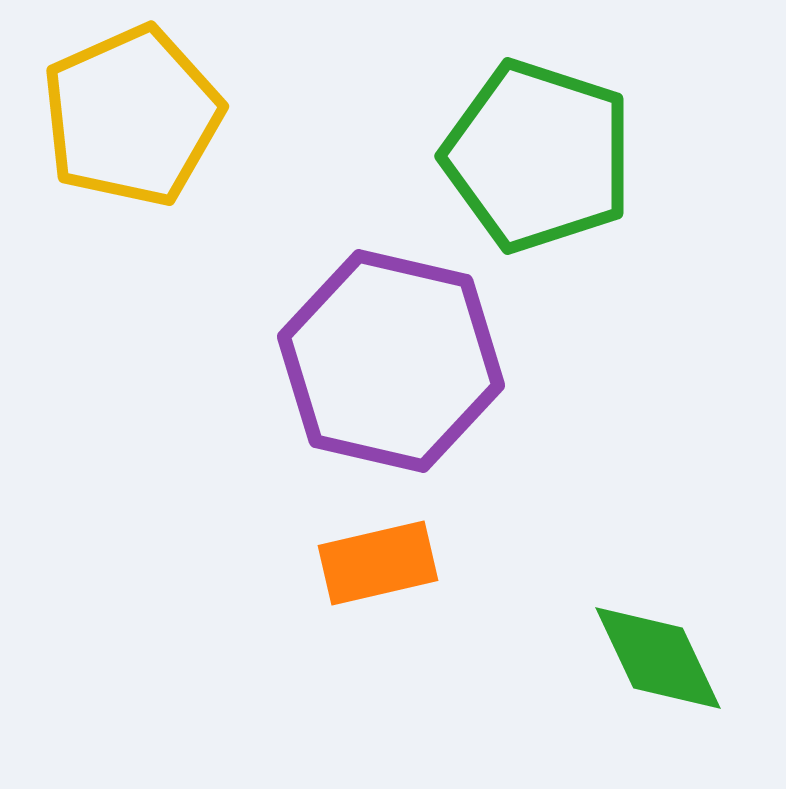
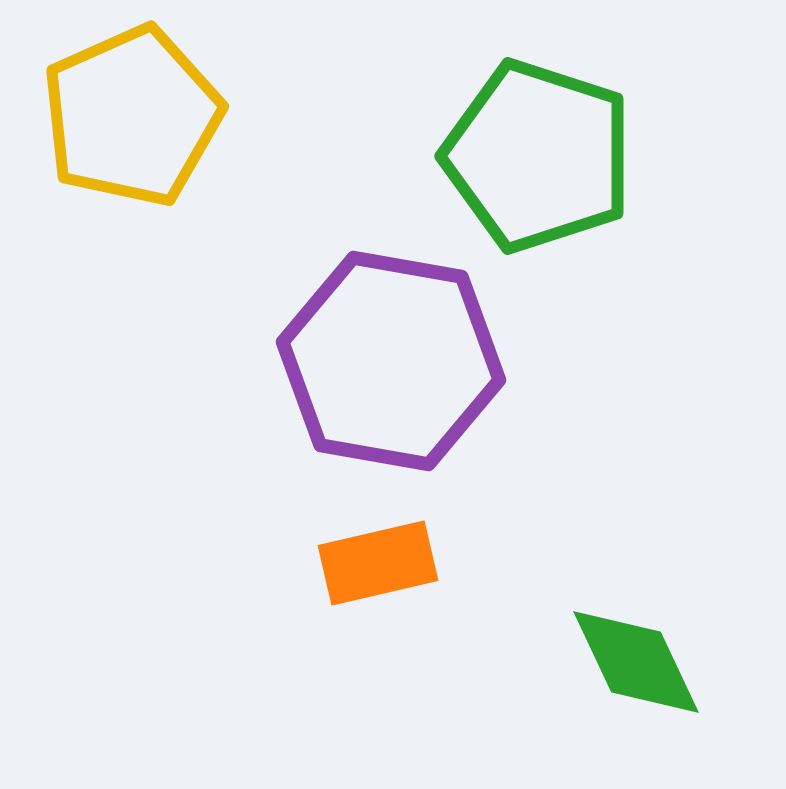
purple hexagon: rotated 3 degrees counterclockwise
green diamond: moved 22 px left, 4 px down
